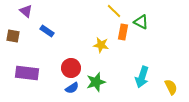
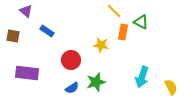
red circle: moved 8 px up
